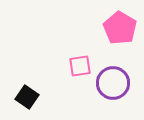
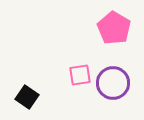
pink pentagon: moved 6 px left
pink square: moved 9 px down
